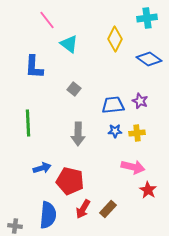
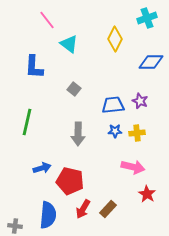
cyan cross: rotated 12 degrees counterclockwise
blue diamond: moved 2 px right, 3 px down; rotated 35 degrees counterclockwise
green line: moved 1 px left, 1 px up; rotated 16 degrees clockwise
red star: moved 1 px left, 4 px down
